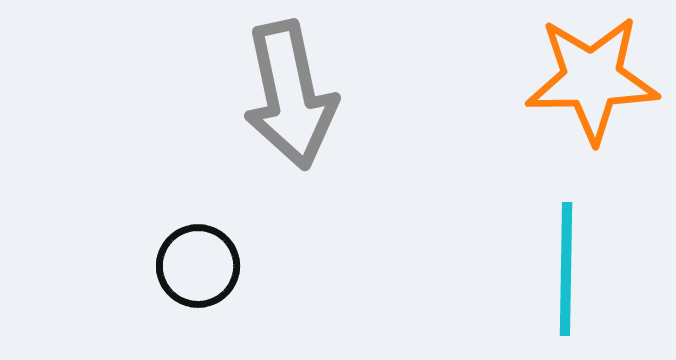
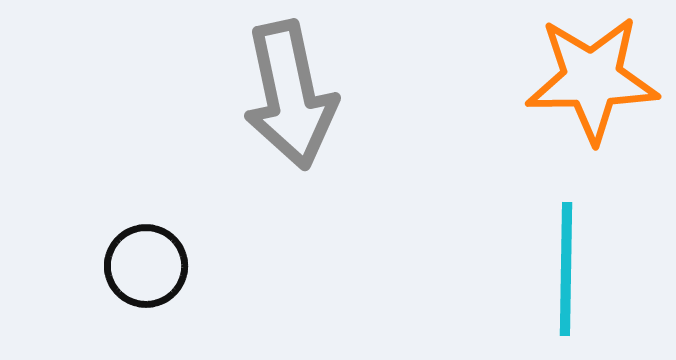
black circle: moved 52 px left
